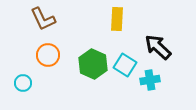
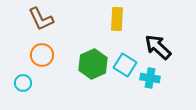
brown L-shape: moved 2 px left
orange circle: moved 6 px left
green hexagon: rotated 12 degrees clockwise
cyan cross: moved 2 px up; rotated 18 degrees clockwise
